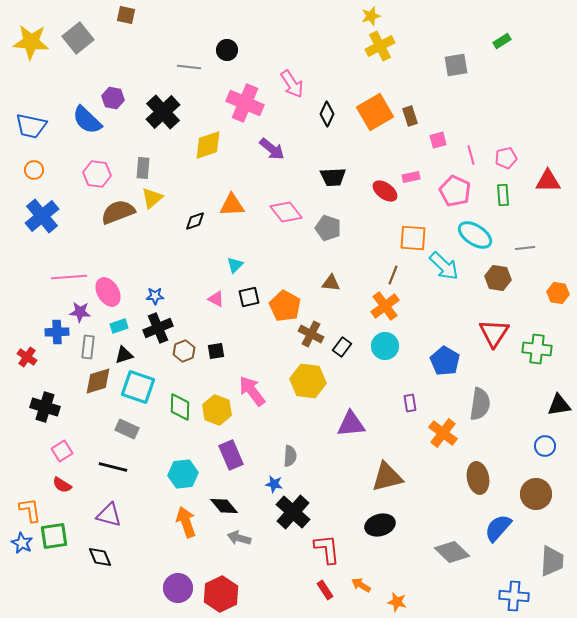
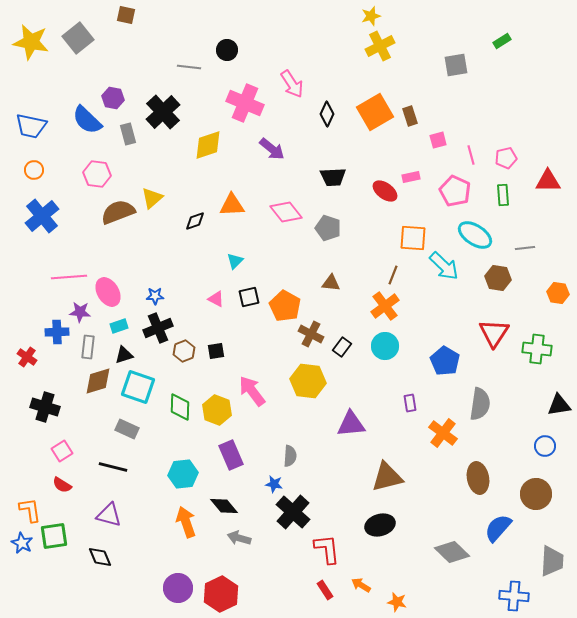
yellow star at (31, 42): rotated 6 degrees clockwise
gray rectangle at (143, 168): moved 15 px left, 34 px up; rotated 20 degrees counterclockwise
cyan triangle at (235, 265): moved 4 px up
